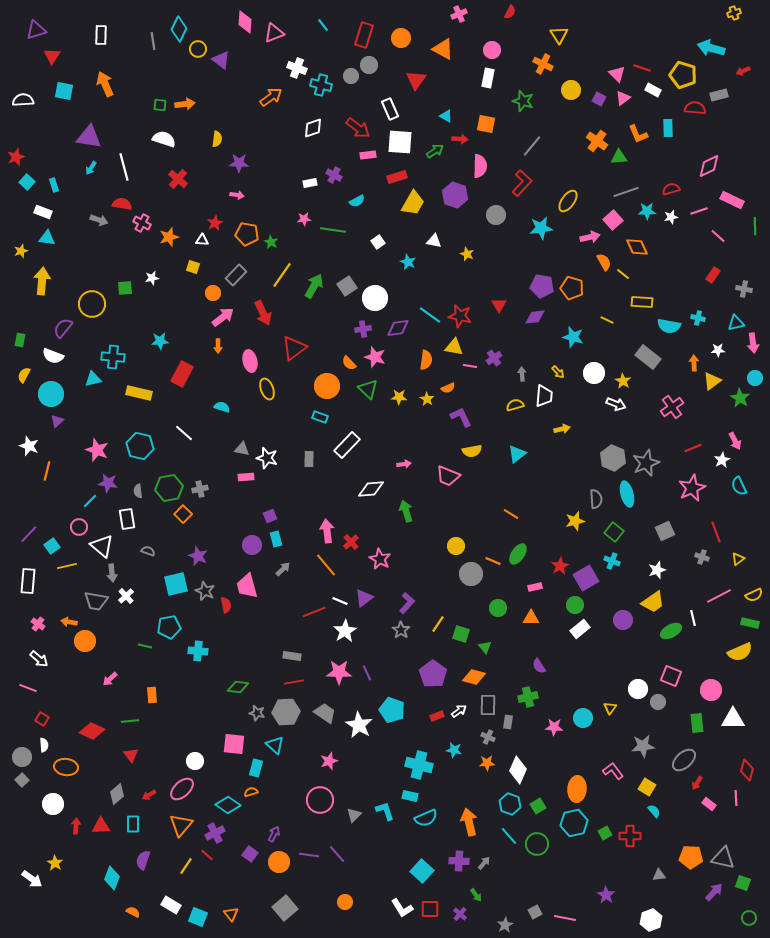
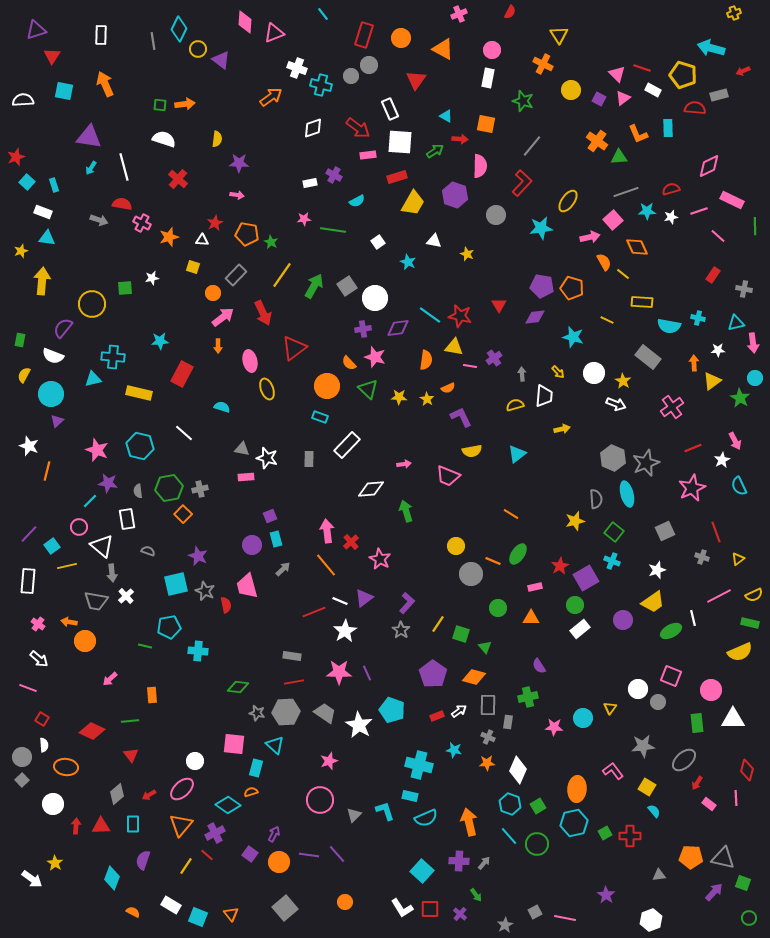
cyan line at (323, 25): moved 11 px up
